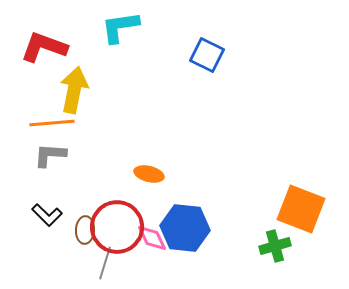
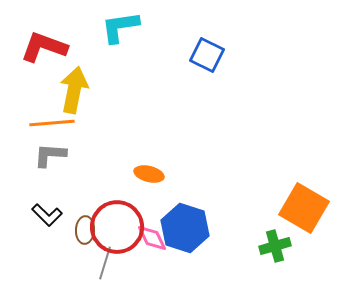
orange square: moved 3 px right, 1 px up; rotated 9 degrees clockwise
blue hexagon: rotated 12 degrees clockwise
